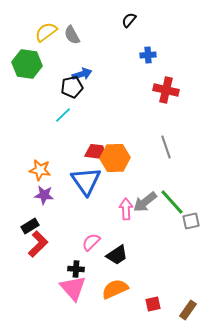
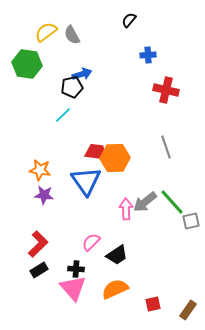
black rectangle: moved 9 px right, 44 px down
